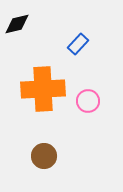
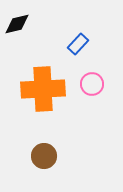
pink circle: moved 4 px right, 17 px up
